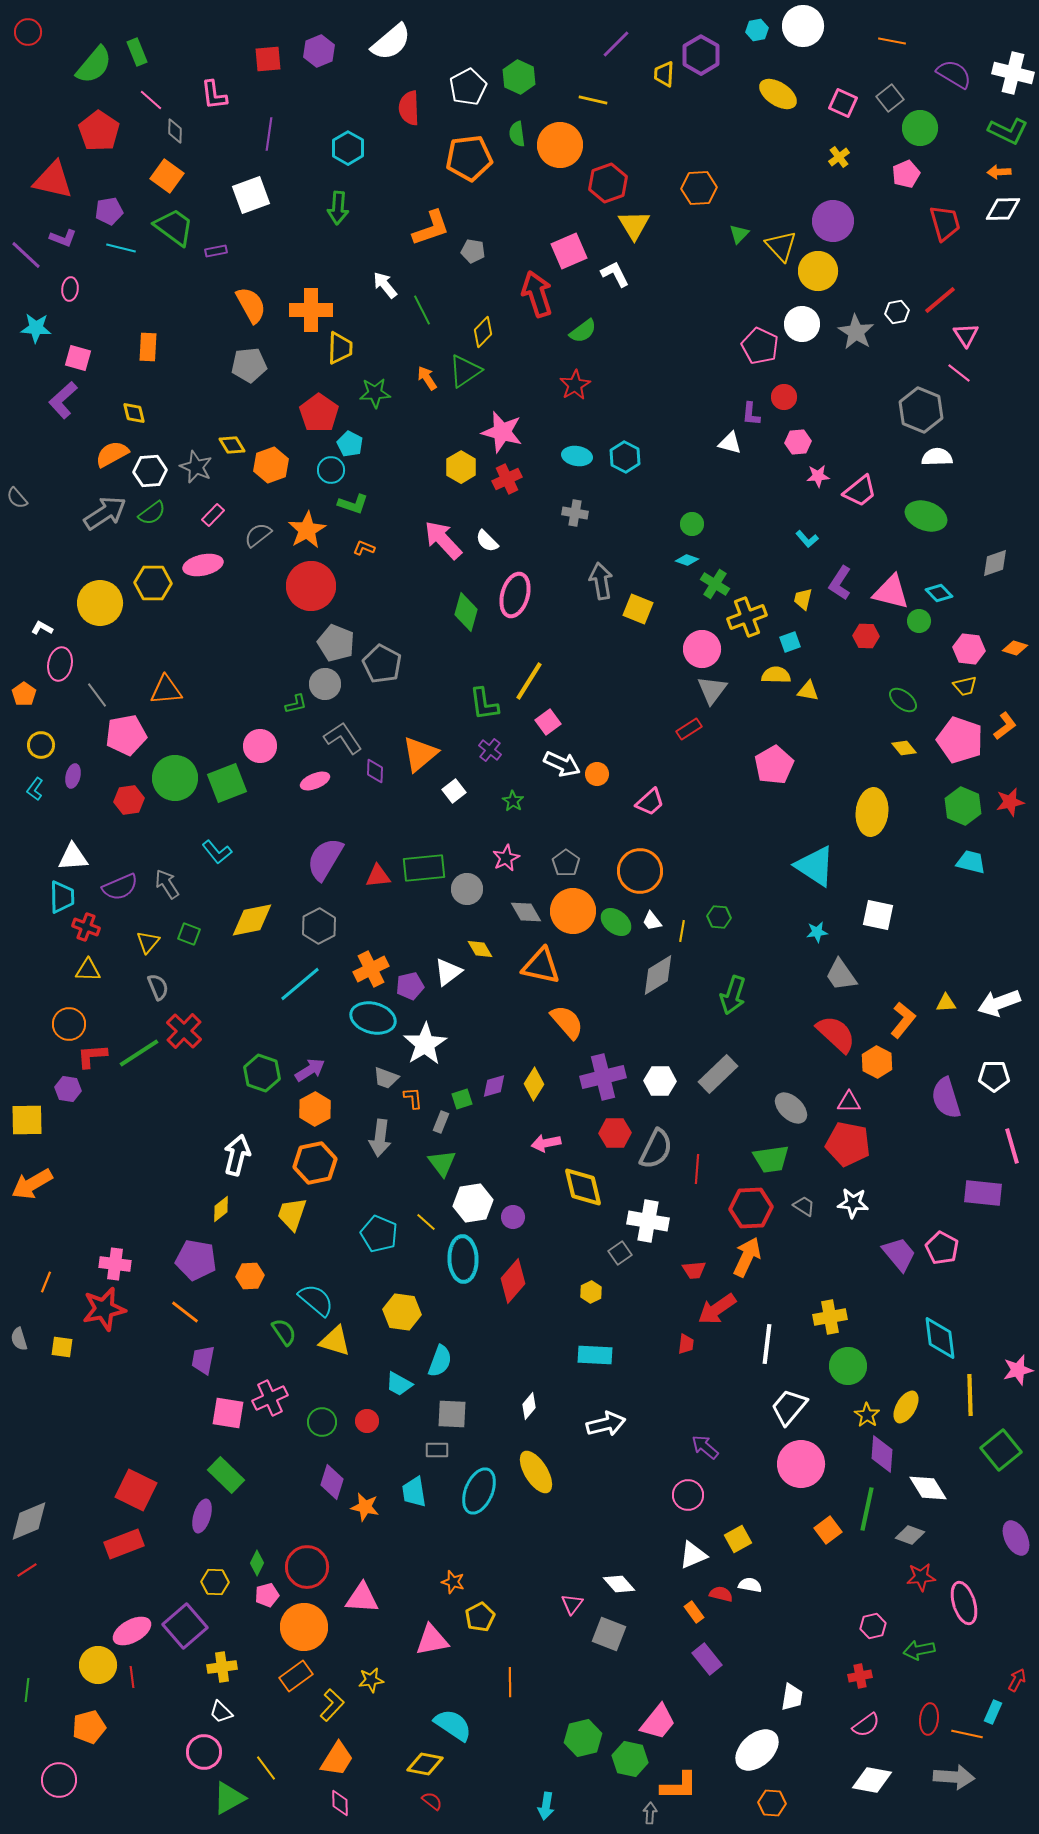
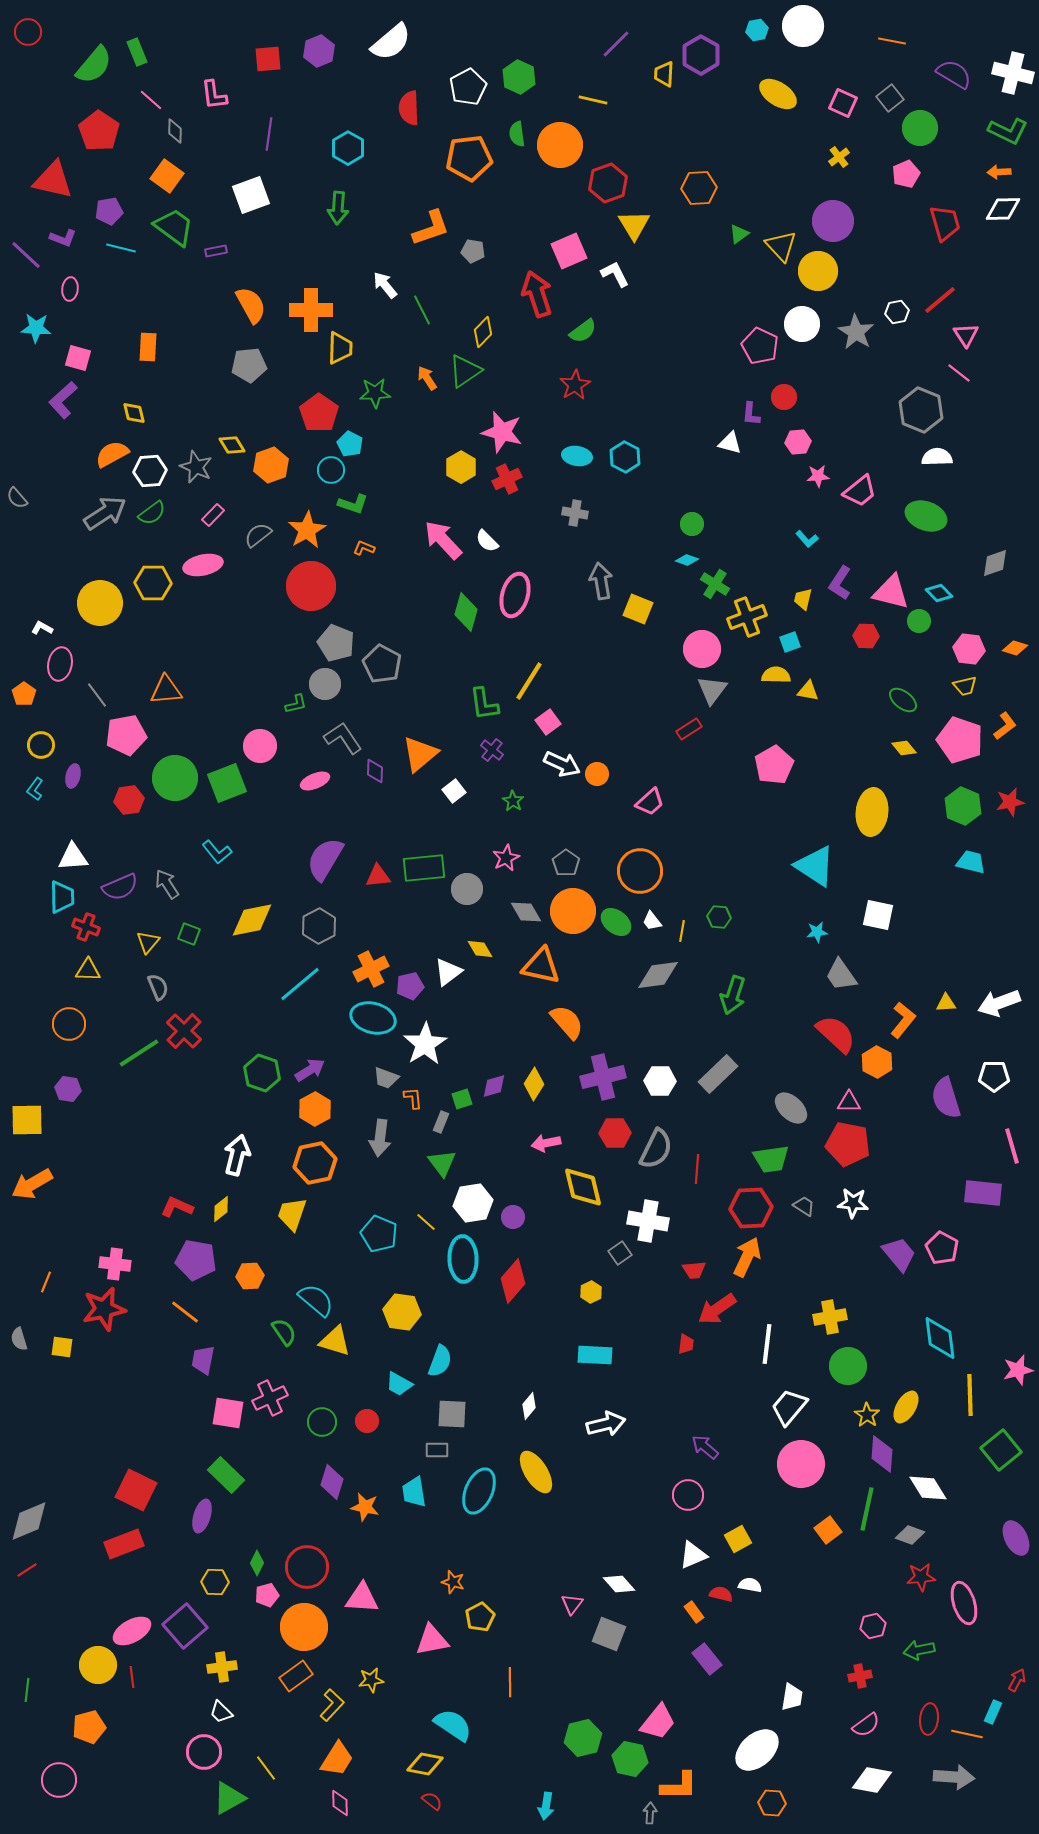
green triangle at (739, 234): rotated 10 degrees clockwise
purple cross at (490, 750): moved 2 px right
gray diamond at (658, 975): rotated 24 degrees clockwise
red L-shape at (92, 1056): moved 85 px right, 151 px down; rotated 28 degrees clockwise
